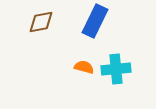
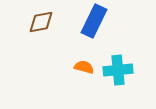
blue rectangle: moved 1 px left
cyan cross: moved 2 px right, 1 px down
